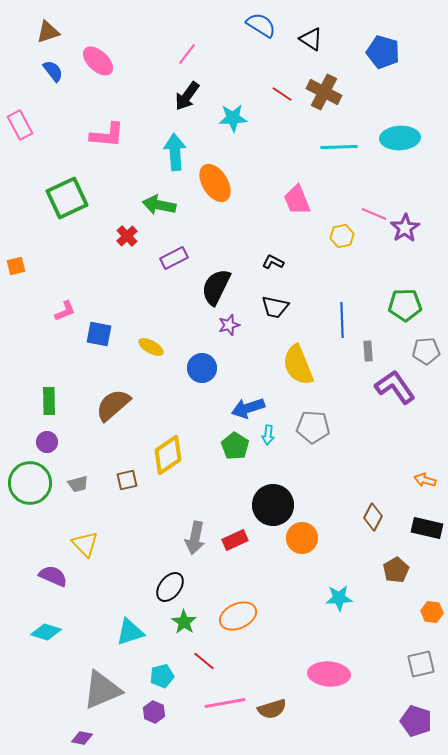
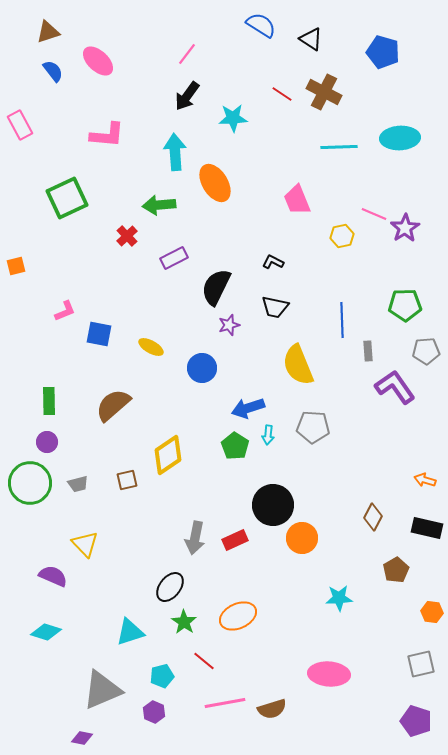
green arrow at (159, 205): rotated 16 degrees counterclockwise
